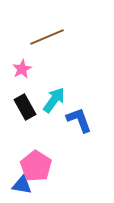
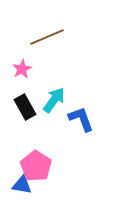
blue L-shape: moved 2 px right, 1 px up
